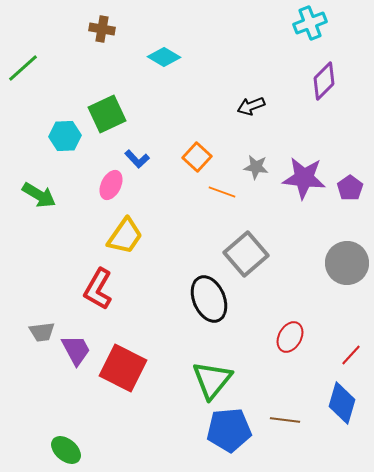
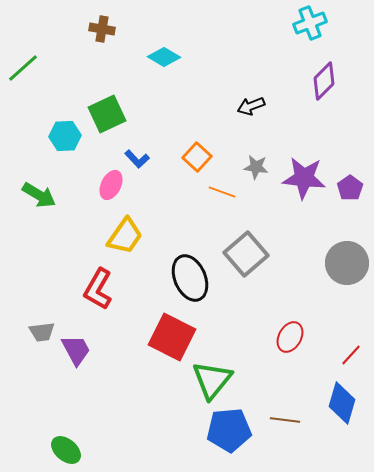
black ellipse: moved 19 px left, 21 px up
red square: moved 49 px right, 31 px up
